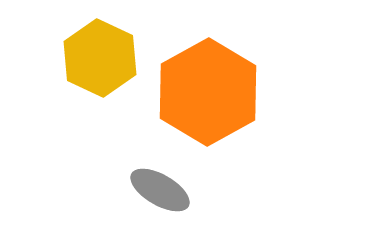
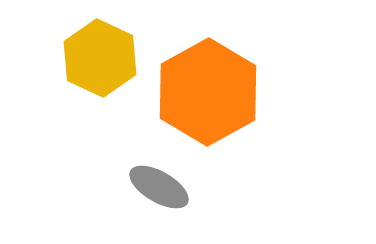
gray ellipse: moved 1 px left, 3 px up
